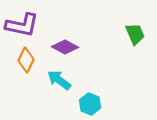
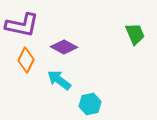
purple diamond: moved 1 px left
cyan hexagon: rotated 25 degrees clockwise
